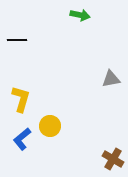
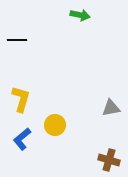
gray triangle: moved 29 px down
yellow circle: moved 5 px right, 1 px up
brown cross: moved 4 px left, 1 px down; rotated 15 degrees counterclockwise
